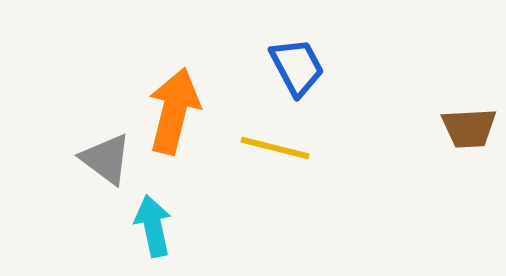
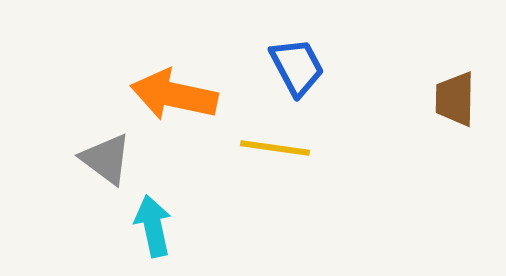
orange arrow: moved 16 px up; rotated 92 degrees counterclockwise
brown trapezoid: moved 14 px left, 29 px up; rotated 94 degrees clockwise
yellow line: rotated 6 degrees counterclockwise
